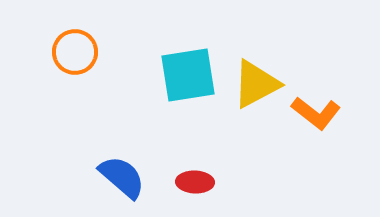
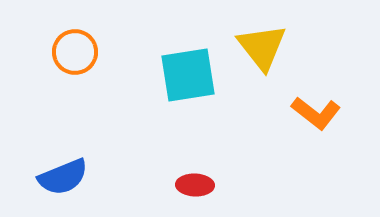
yellow triangle: moved 6 px right, 37 px up; rotated 40 degrees counterclockwise
blue semicircle: moved 59 px left; rotated 117 degrees clockwise
red ellipse: moved 3 px down
